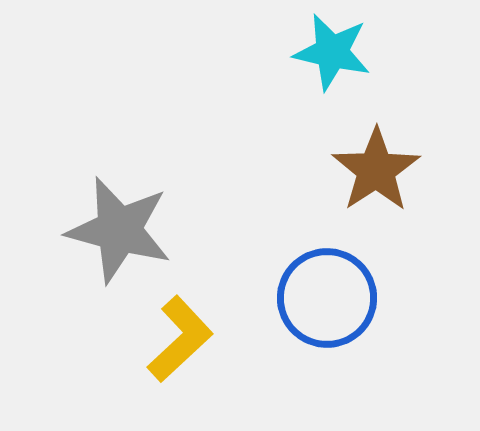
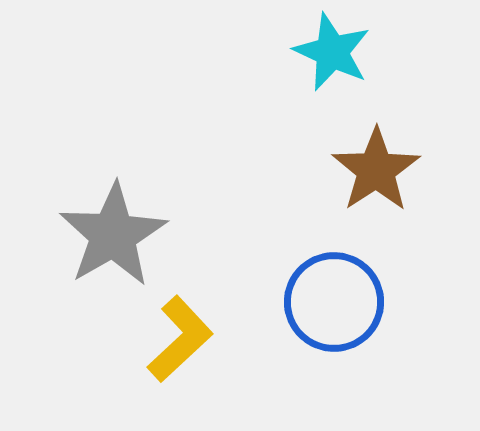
cyan star: rotated 12 degrees clockwise
gray star: moved 6 px left, 5 px down; rotated 27 degrees clockwise
blue circle: moved 7 px right, 4 px down
